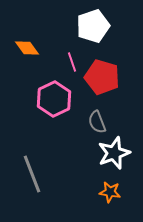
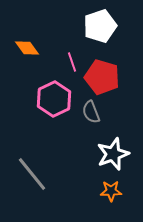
white pentagon: moved 7 px right
gray semicircle: moved 6 px left, 10 px up
white star: moved 1 px left, 1 px down
gray line: rotated 18 degrees counterclockwise
orange star: moved 1 px right, 1 px up; rotated 10 degrees counterclockwise
